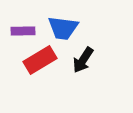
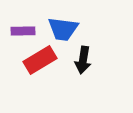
blue trapezoid: moved 1 px down
black arrow: rotated 24 degrees counterclockwise
